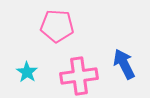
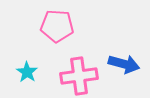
blue arrow: rotated 132 degrees clockwise
